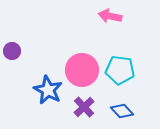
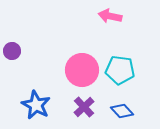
blue star: moved 12 px left, 15 px down
